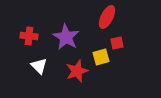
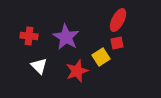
red ellipse: moved 11 px right, 3 px down
yellow square: rotated 18 degrees counterclockwise
